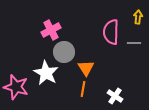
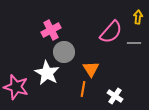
pink semicircle: rotated 140 degrees counterclockwise
orange triangle: moved 5 px right, 1 px down
white star: moved 1 px right
